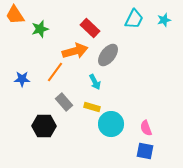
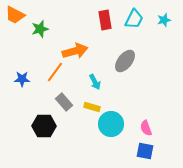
orange trapezoid: rotated 30 degrees counterclockwise
red rectangle: moved 15 px right, 8 px up; rotated 36 degrees clockwise
gray ellipse: moved 17 px right, 6 px down
